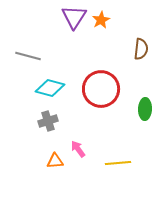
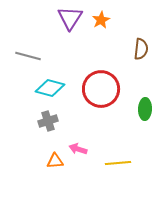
purple triangle: moved 4 px left, 1 px down
pink arrow: rotated 36 degrees counterclockwise
